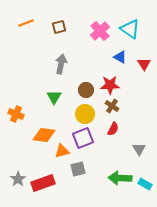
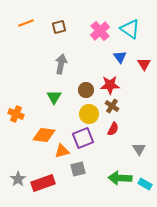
blue triangle: rotated 24 degrees clockwise
yellow circle: moved 4 px right
